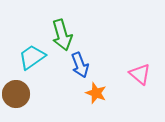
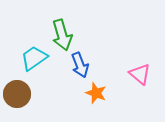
cyan trapezoid: moved 2 px right, 1 px down
brown circle: moved 1 px right
